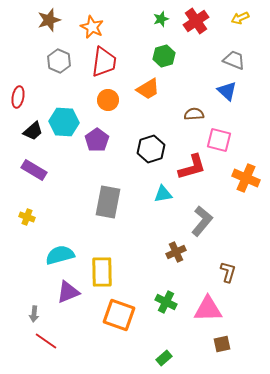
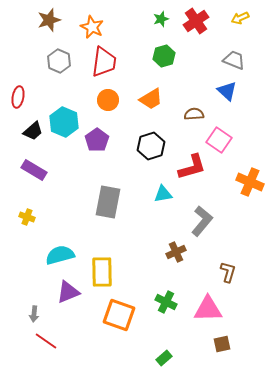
orange trapezoid: moved 3 px right, 10 px down
cyan hexagon: rotated 20 degrees clockwise
pink square: rotated 20 degrees clockwise
black hexagon: moved 3 px up
orange cross: moved 4 px right, 4 px down
